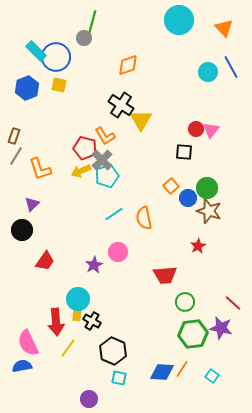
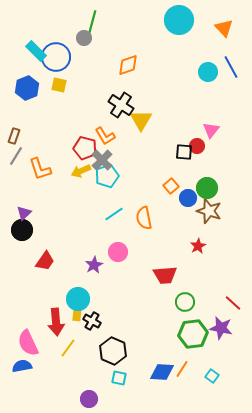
red circle at (196, 129): moved 1 px right, 17 px down
purple triangle at (32, 204): moved 8 px left, 9 px down
